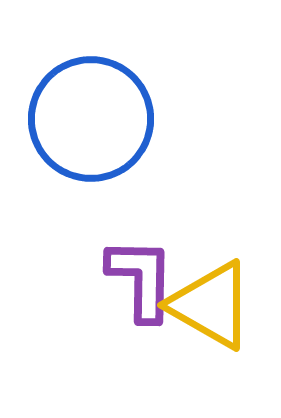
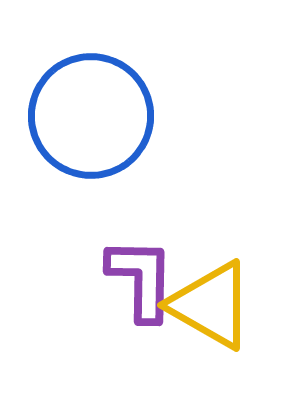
blue circle: moved 3 px up
